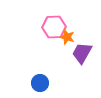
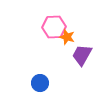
purple trapezoid: moved 2 px down
